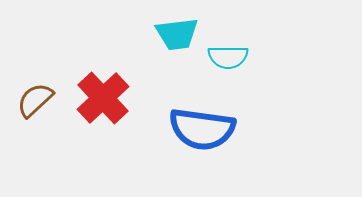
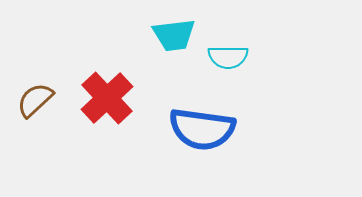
cyan trapezoid: moved 3 px left, 1 px down
red cross: moved 4 px right
